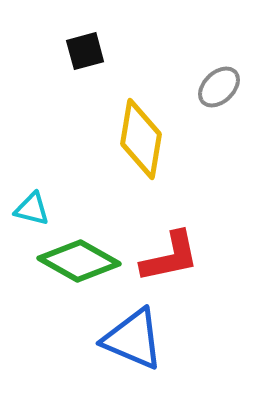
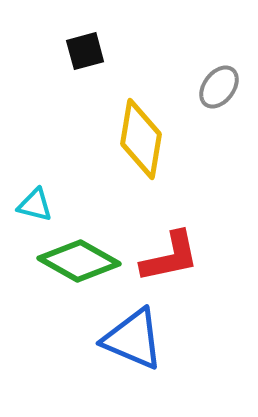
gray ellipse: rotated 9 degrees counterclockwise
cyan triangle: moved 3 px right, 4 px up
